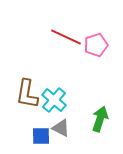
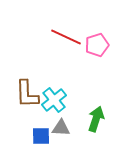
pink pentagon: moved 1 px right
brown L-shape: rotated 12 degrees counterclockwise
cyan cross: rotated 10 degrees clockwise
green arrow: moved 4 px left
gray triangle: rotated 24 degrees counterclockwise
